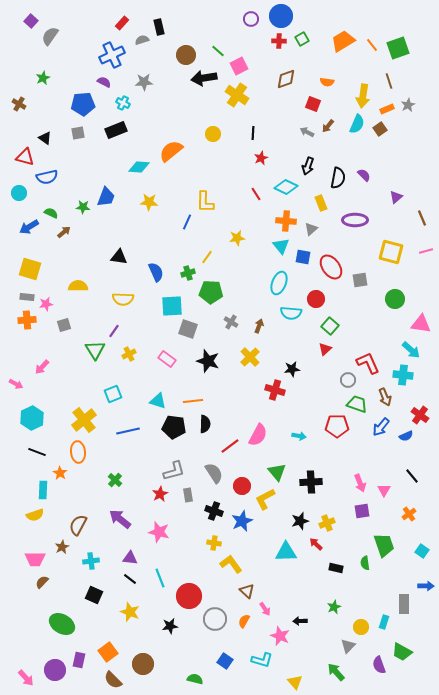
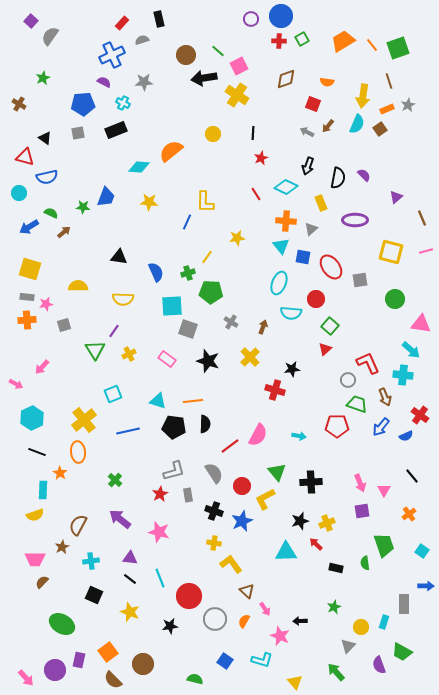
black rectangle at (159, 27): moved 8 px up
brown arrow at (259, 326): moved 4 px right, 1 px down
